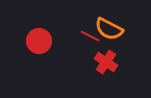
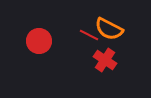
red line: moved 1 px left, 1 px up
red cross: moved 1 px left, 2 px up
